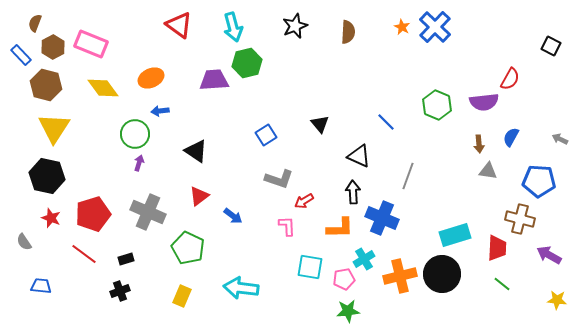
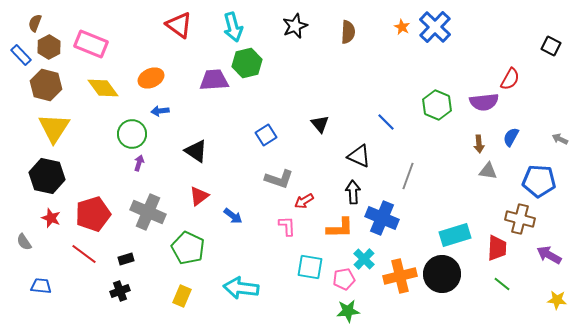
brown hexagon at (53, 47): moved 4 px left
green circle at (135, 134): moved 3 px left
cyan cross at (364, 259): rotated 15 degrees counterclockwise
